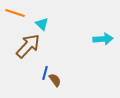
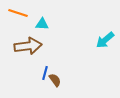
orange line: moved 3 px right
cyan triangle: rotated 40 degrees counterclockwise
cyan arrow: moved 2 px right, 1 px down; rotated 144 degrees clockwise
brown arrow: rotated 40 degrees clockwise
